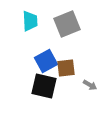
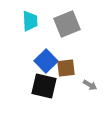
blue square: rotated 15 degrees counterclockwise
